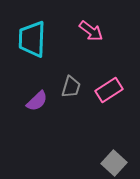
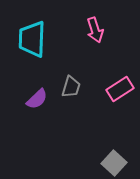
pink arrow: moved 4 px right, 1 px up; rotated 35 degrees clockwise
pink rectangle: moved 11 px right, 1 px up
purple semicircle: moved 2 px up
